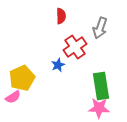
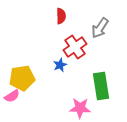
gray arrow: rotated 15 degrees clockwise
blue star: moved 2 px right
yellow pentagon: rotated 15 degrees clockwise
pink semicircle: moved 1 px left, 1 px up
pink star: moved 19 px left
